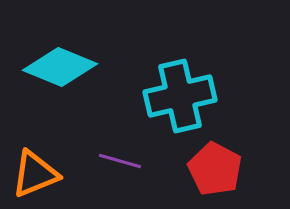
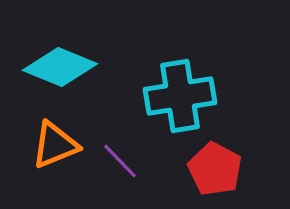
cyan cross: rotated 4 degrees clockwise
purple line: rotated 30 degrees clockwise
orange triangle: moved 20 px right, 29 px up
